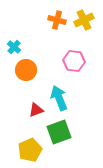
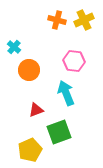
orange circle: moved 3 px right
cyan arrow: moved 7 px right, 5 px up
